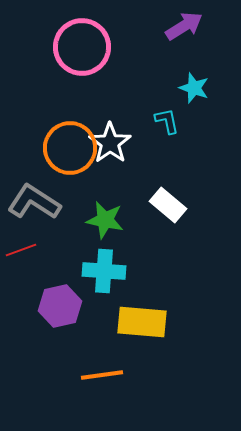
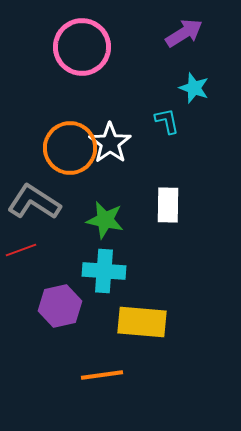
purple arrow: moved 7 px down
white rectangle: rotated 51 degrees clockwise
